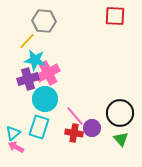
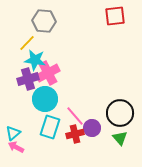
red square: rotated 10 degrees counterclockwise
yellow line: moved 2 px down
cyan rectangle: moved 11 px right
red cross: moved 1 px right, 1 px down; rotated 24 degrees counterclockwise
green triangle: moved 1 px left, 1 px up
